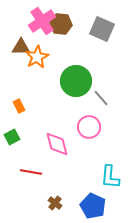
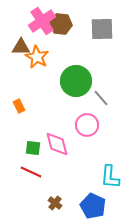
gray square: rotated 25 degrees counterclockwise
orange star: rotated 15 degrees counterclockwise
pink circle: moved 2 px left, 2 px up
green square: moved 21 px right, 11 px down; rotated 35 degrees clockwise
red line: rotated 15 degrees clockwise
